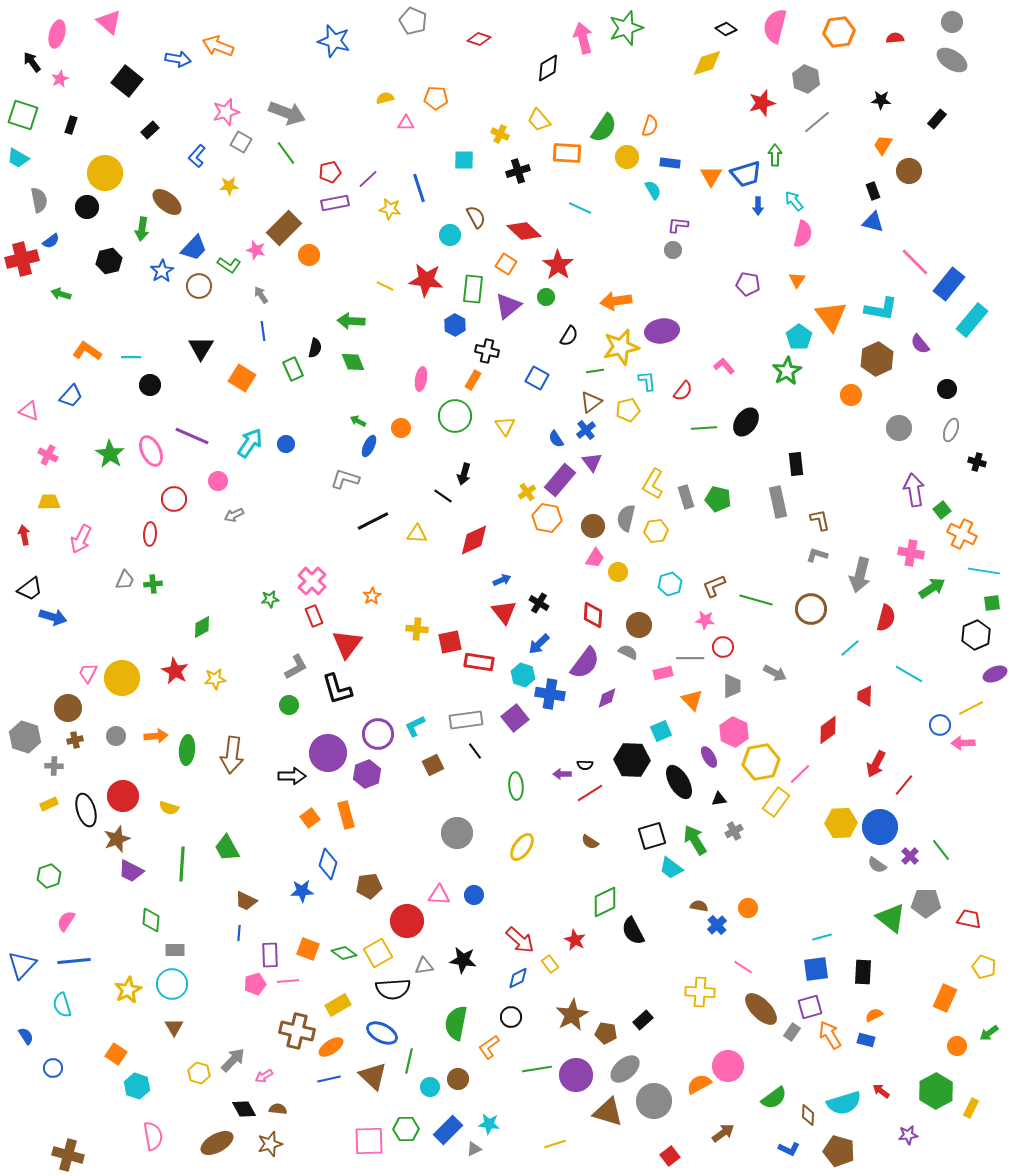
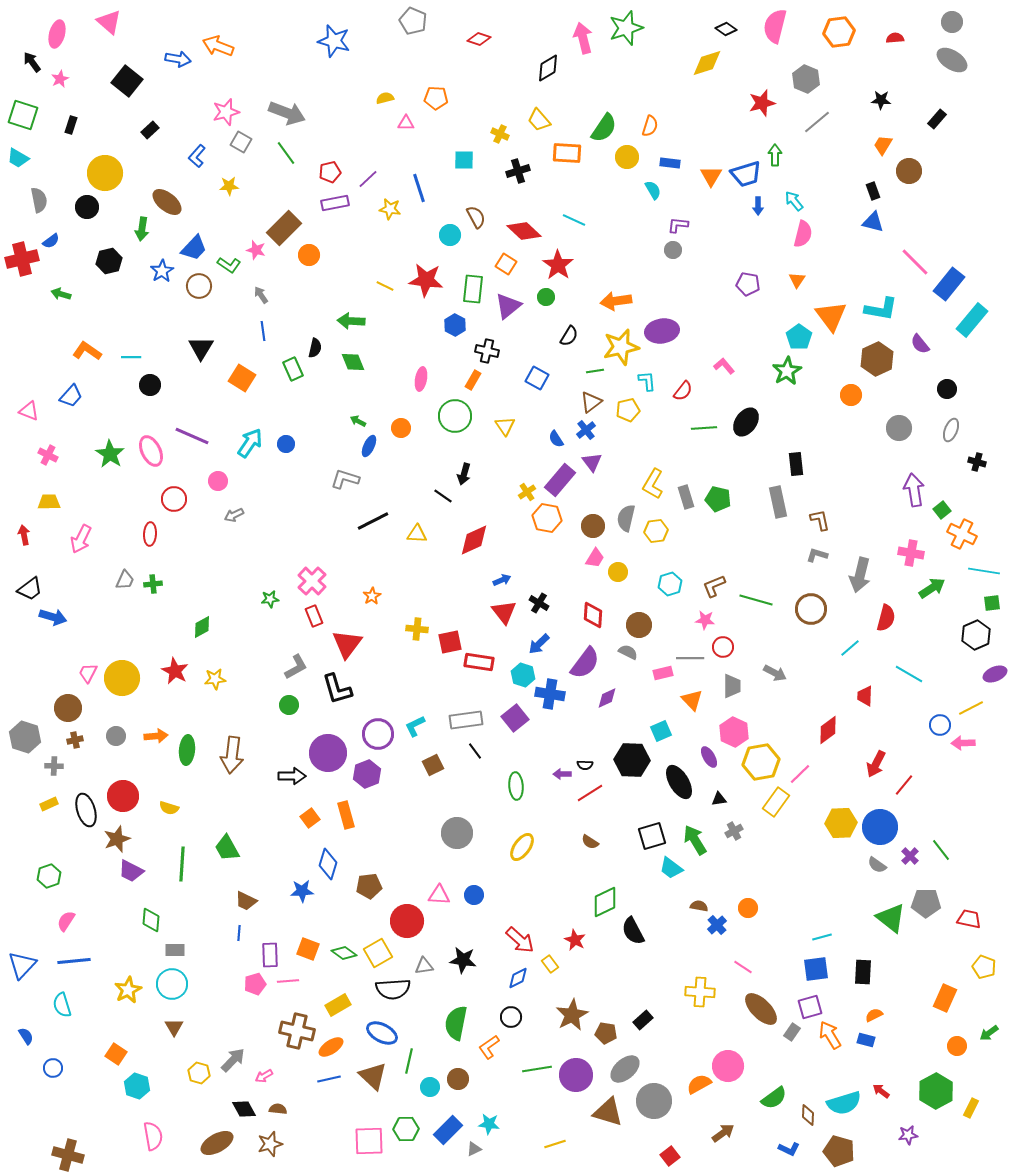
cyan line at (580, 208): moved 6 px left, 12 px down
